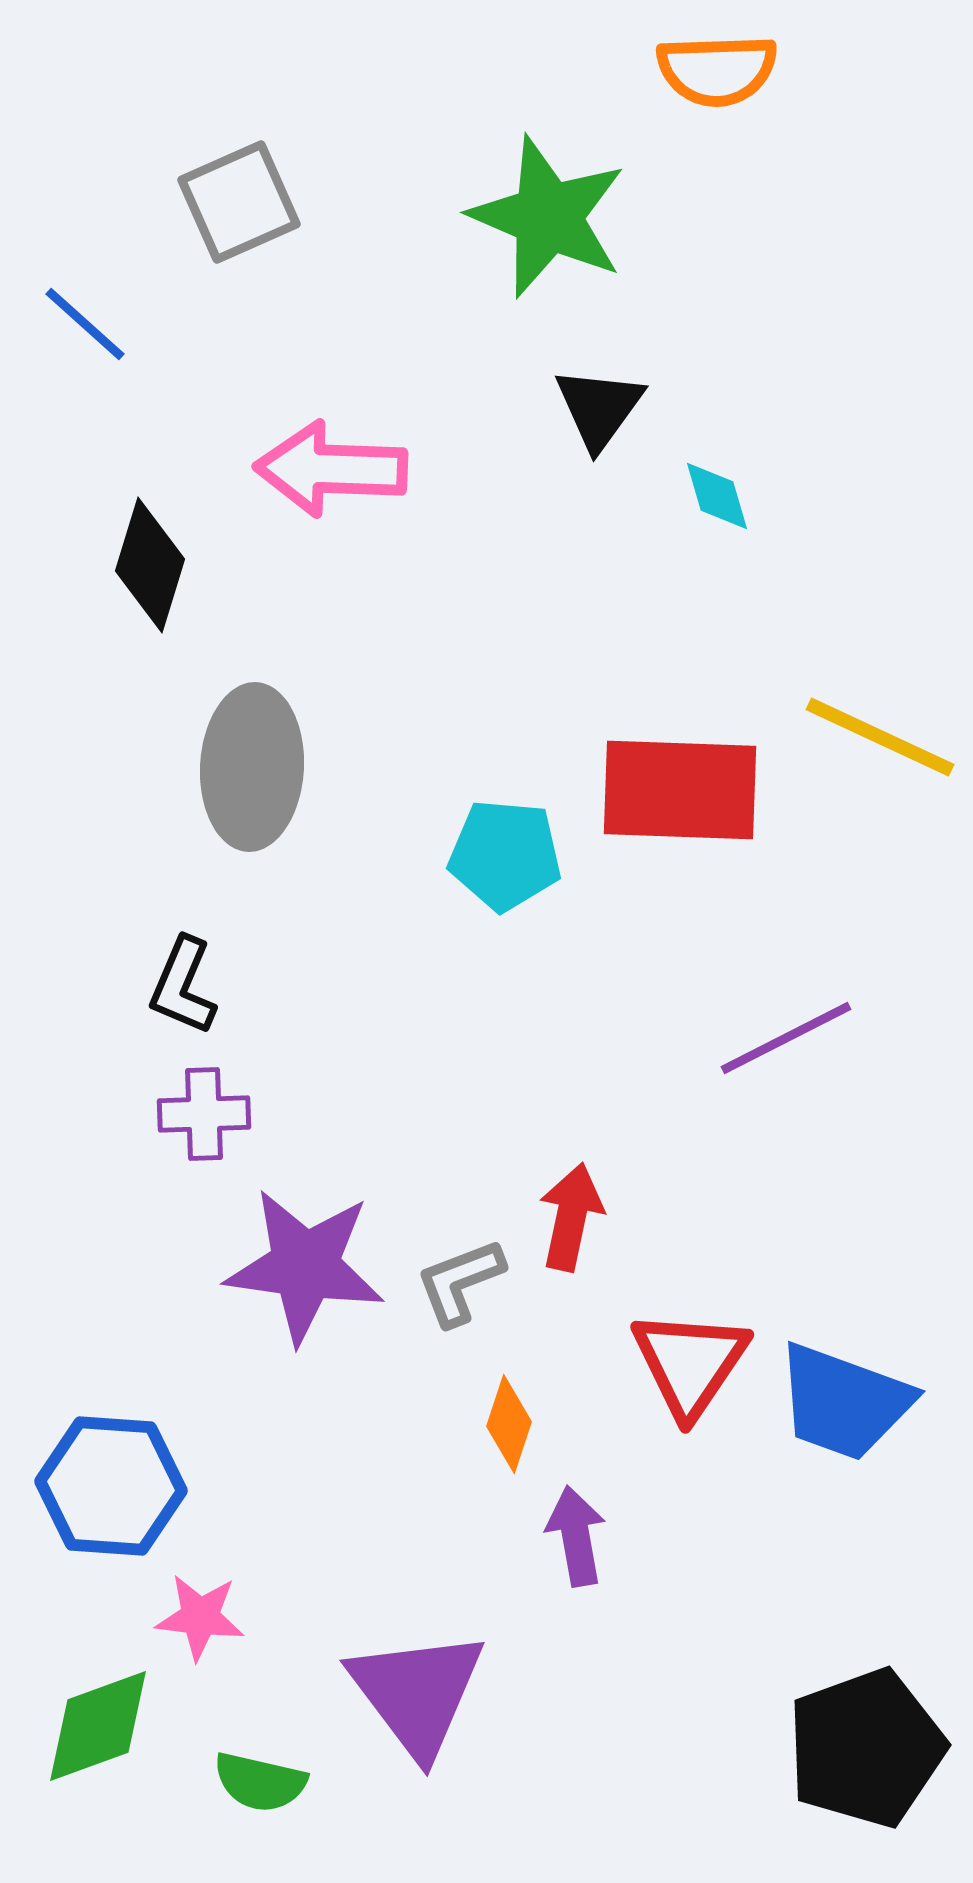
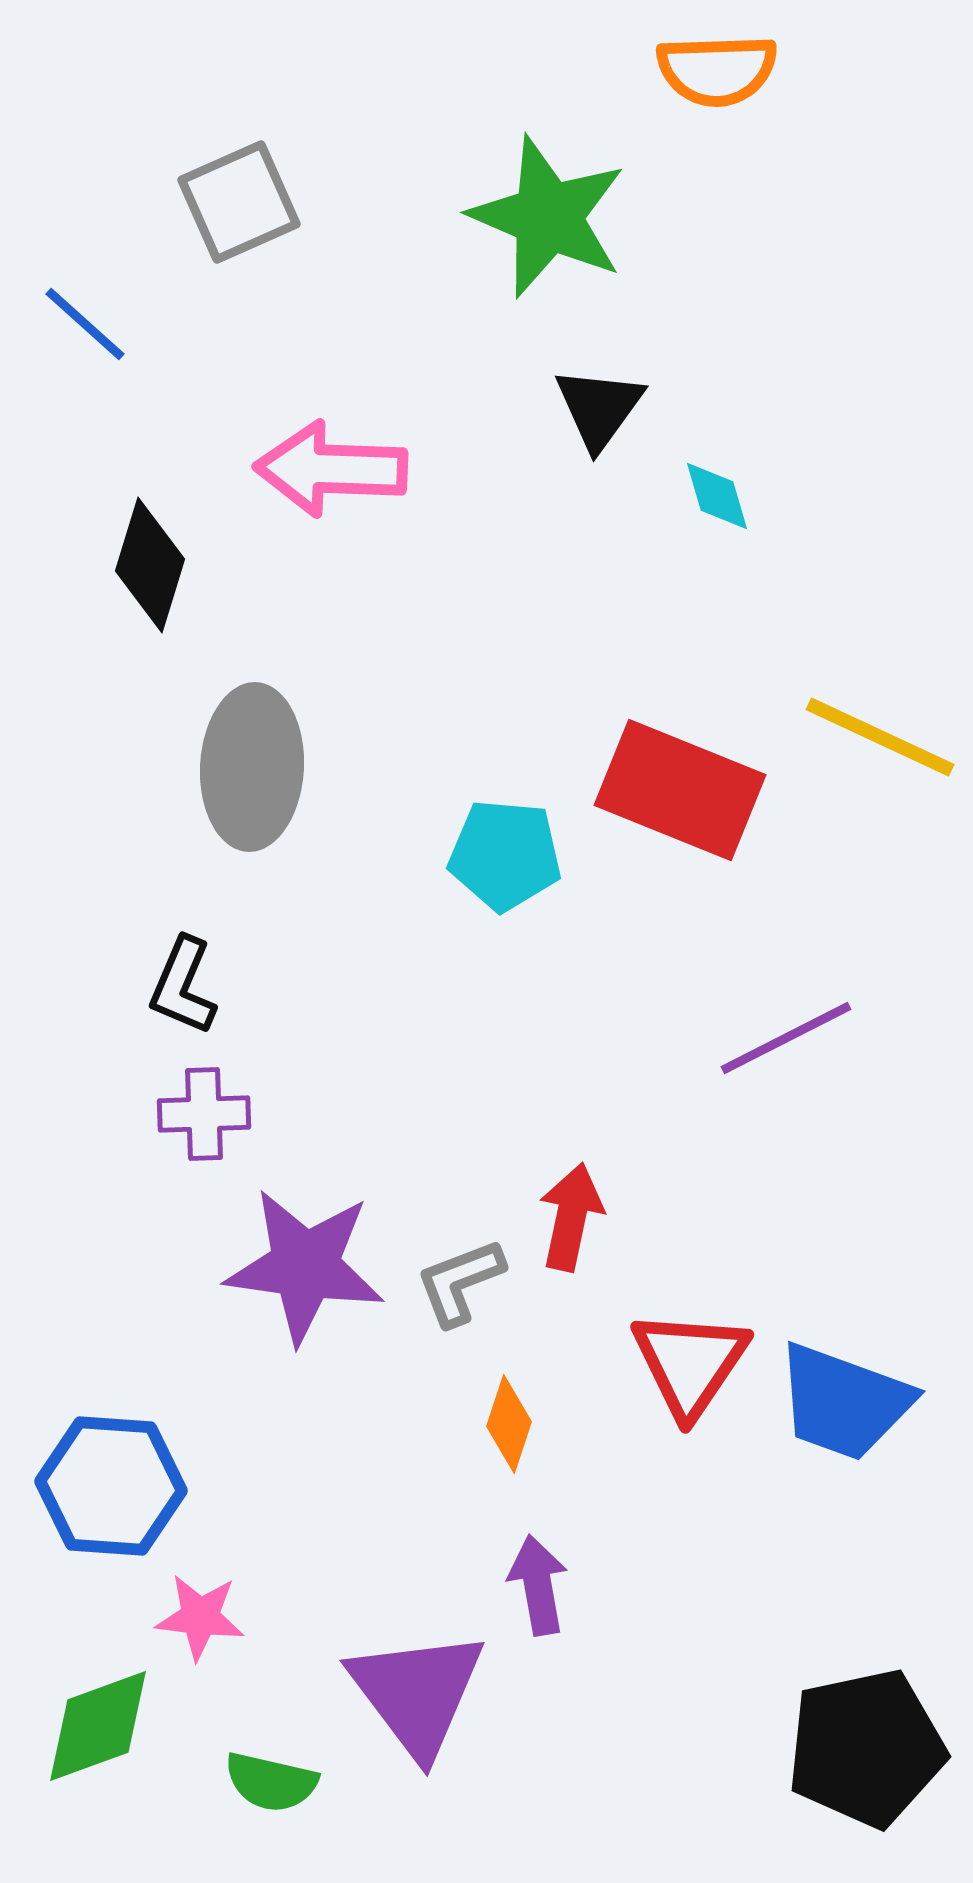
red rectangle: rotated 20 degrees clockwise
purple arrow: moved 38 px left, 49 px down
black pentagon: rotated 8 degrees clockwise
green semicircle: moved 11 px right
